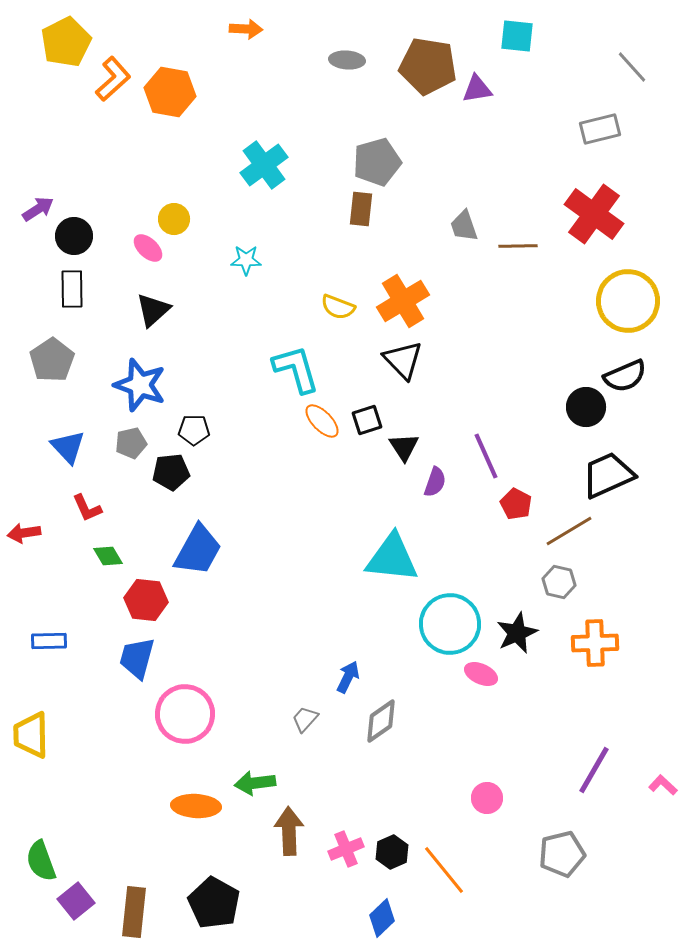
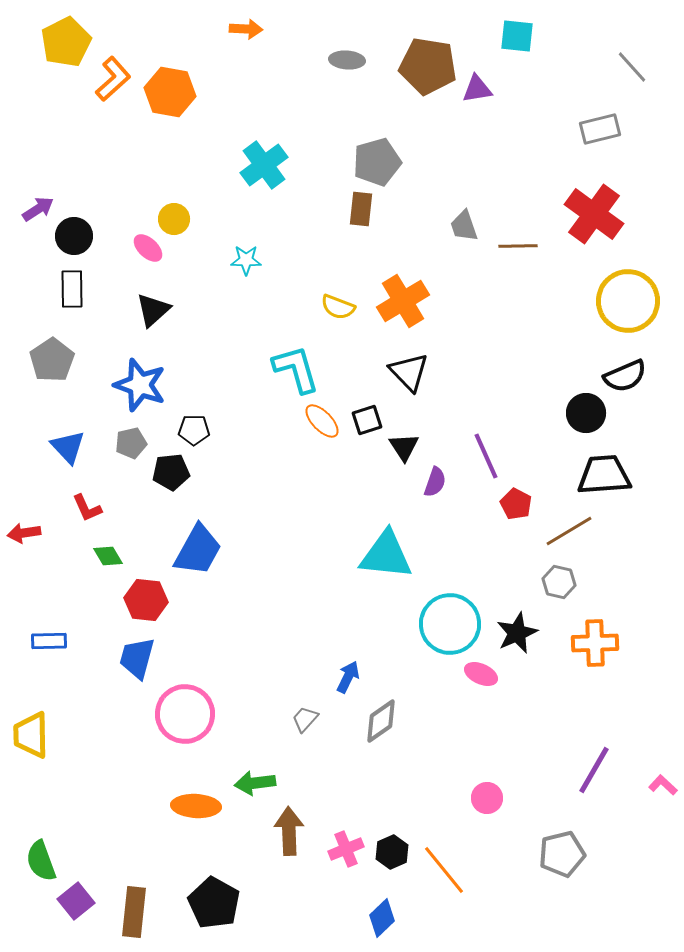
black triangle at (403, 360): moved 6 px right, 12 px down
black circle at (586, 407): moved 6 px down
black trapezoid at (608, 475): moved 4 px left; rotated 20 degrees clockwise
cyan triangle at (392, 558): moved 6 px left, 3 px up
